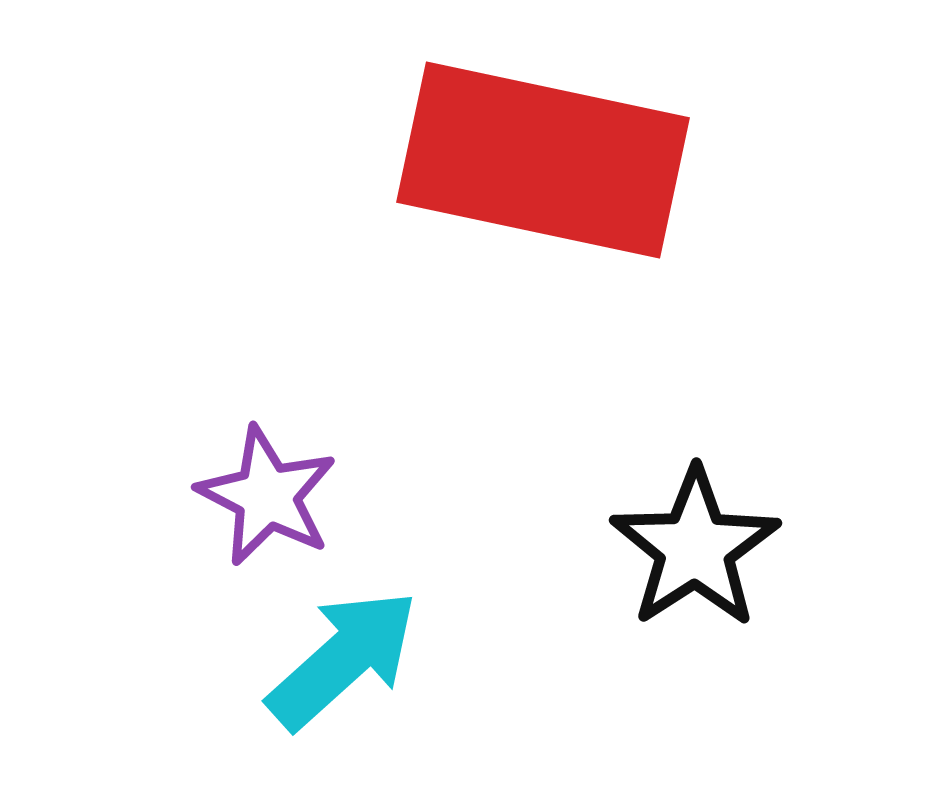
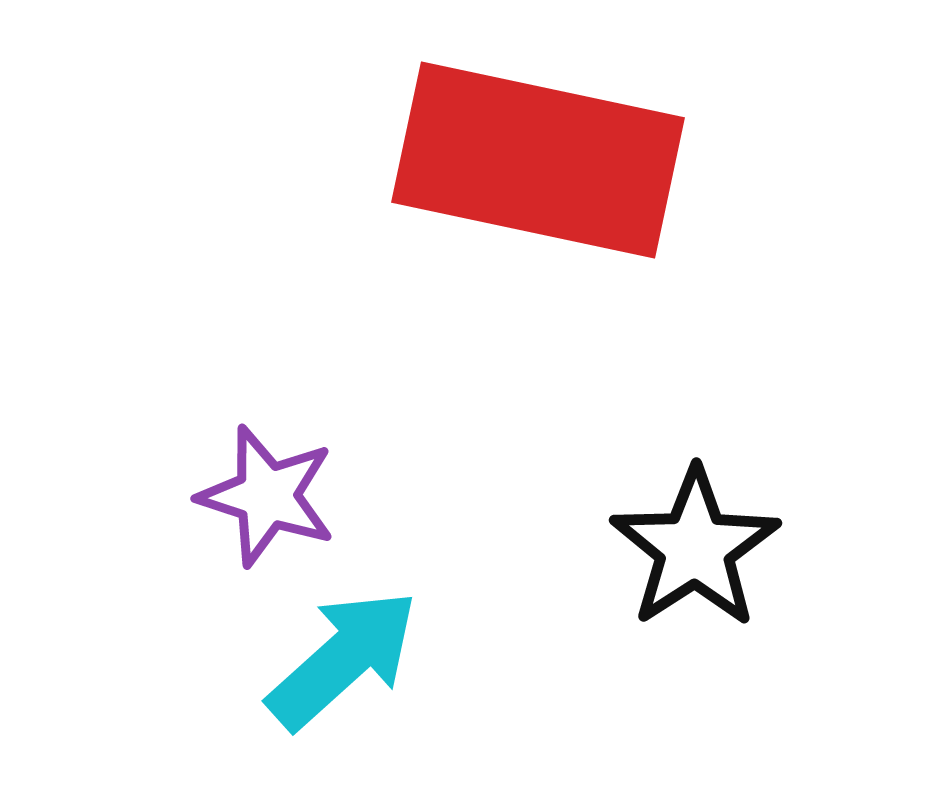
red rectangle: moved 5 px left
purple star: rotated 9 degrees counterclockwise
